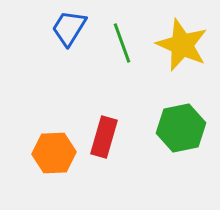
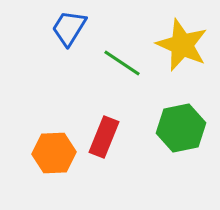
green line: moved 20 px down; rotated 36 degrees counterclockwise
red rectangle: rotated 6 degrees clockwise
